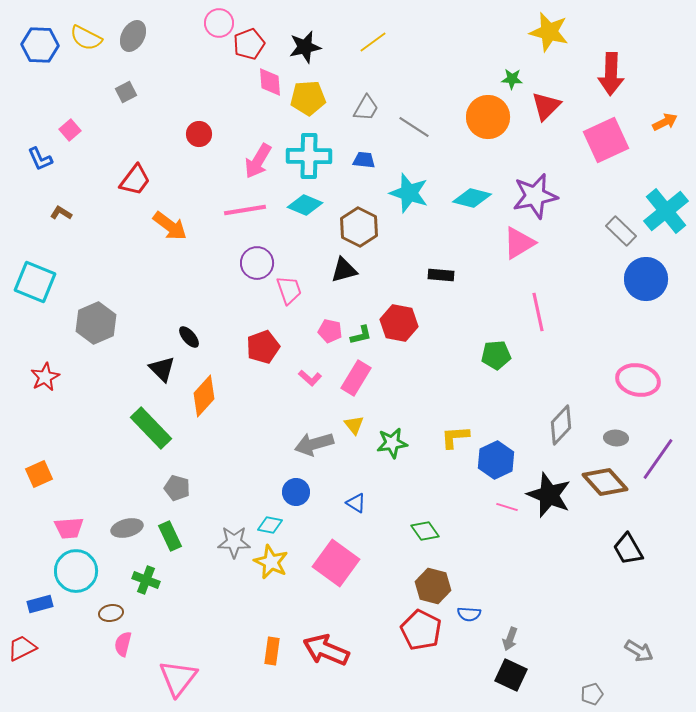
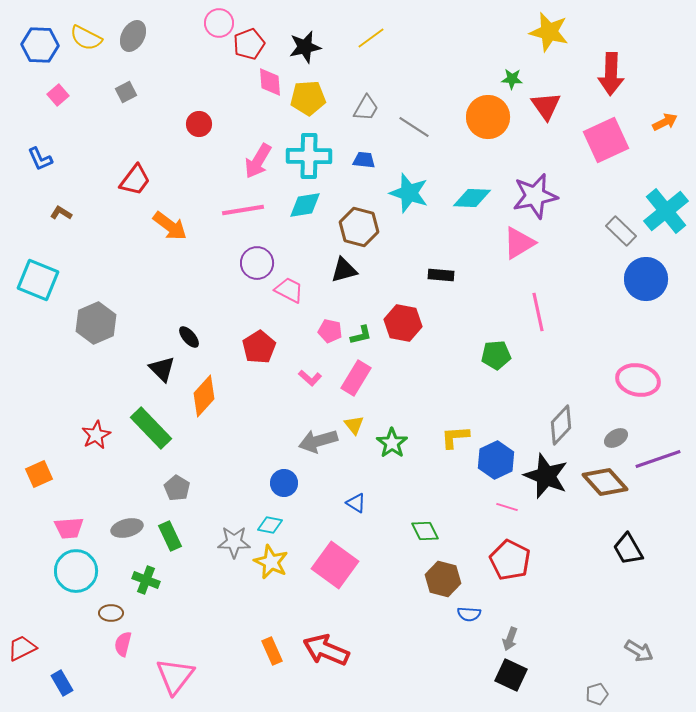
yellow line at (373, 42): moved 2 px left, 4 px up
red triangle at (546, 106): rotated 20 degrees counterclockwise
pink square at (70, 130): moved 12 px left, 35 px up
red circle at (199, 134): moved 10 px up
cyan diamond at (472, 198): rotated 12 degrees counterclockwise
cyan diamond at (305, 205): rotated 32 degrees counterclockwise
pink line at (245, 210): moved 2 px left
brown hexagon at (359, 227): rotated 12 degrees counterclockwise
cyan square at (35, 282): moved 3 px right, 2 px up
pink trapezoid at (289, 290): rotated 44 degrees counterclockwise
red hexagon at (399, 323): moved 4 px right
red pentagon at (263, 347): moved 4 px left; rotated 12 degrees counterclockwise
red star at (45, 377): moved 51 px right, 58 px down
gray ellipse at (616, 438): rotated 35 degrees counterclockwise
green star at (392, 443): rotated 28 degrees counterclockwise
gray arrow at (314, 444): moved 4 px right, 3 px up
purple line at (658, 459): rotated 36 degrees clockwise
gray pentagon at (177, 488): rotated 15 degrees clockwise
blue circle at (296, 492): moved 12 px left, 9 px up
black star at (549, 495): moved 3 px left, 19 px up
green diamond at (425, 531): rotated 8 degrees clockwise
pink square at (336, 563): moved 1 px left, 2 px down
brown hexagon at (433, 586): moved 10 px right, 7 px up
blue rectangle at (40, 604): moved 22 px right, 79 px down; rotated 75 degrees clockwise
brown ellipse at (111, 613): rotated 10 degrees clockwise
red pentagon at (421, 630): moved 89 px right, 70 px up
orange rectangle at (272, 651): rotated 32 degrees counterclockwise
pink triangle at (178, 678): moved 3 px left, 2 px up
gray pentagon at (592, 694): moved 5 px right
